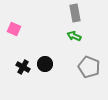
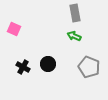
black circle: moved 3 px right
